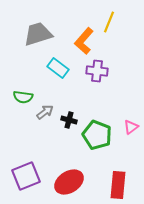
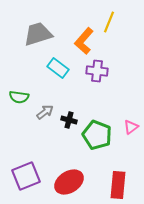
green semicircle: moved 4 px left
